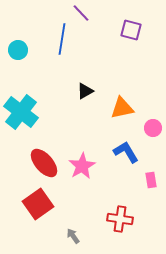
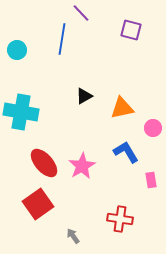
cyan circle: moved 1 px left
black triangle: moved 1 px left, 5 px down
cyan cross: rotated 28 degrees counterclockwise
